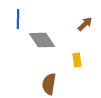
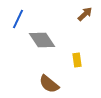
blue line: rotated 24 degrees clockwise
brown arrow: moved 10 px up
brown semicircle: rotated 60 degrees counterclockwise
